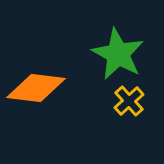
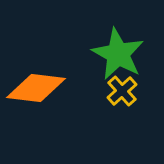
yellow cross: moved 7 px left, 10 px up
